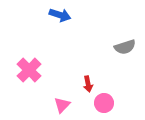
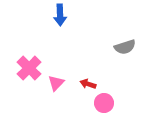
blue arrow: rotated 70 degrees clockwise
pink cross: moved 2 px up
red arrow: rotated 119 degrees clockwise
pink triangle: moved 6 px left, 22 px up
